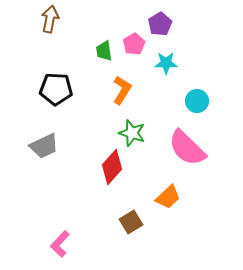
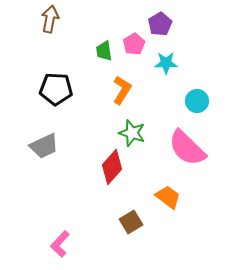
orange trapezoid: rotated 100 degrees counterclockwise
